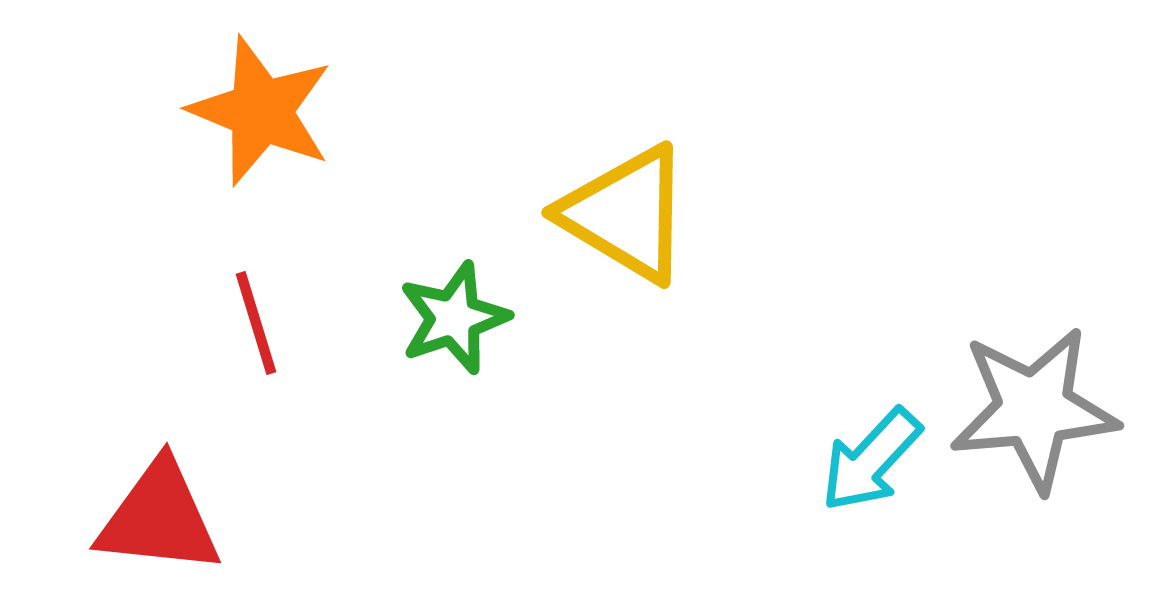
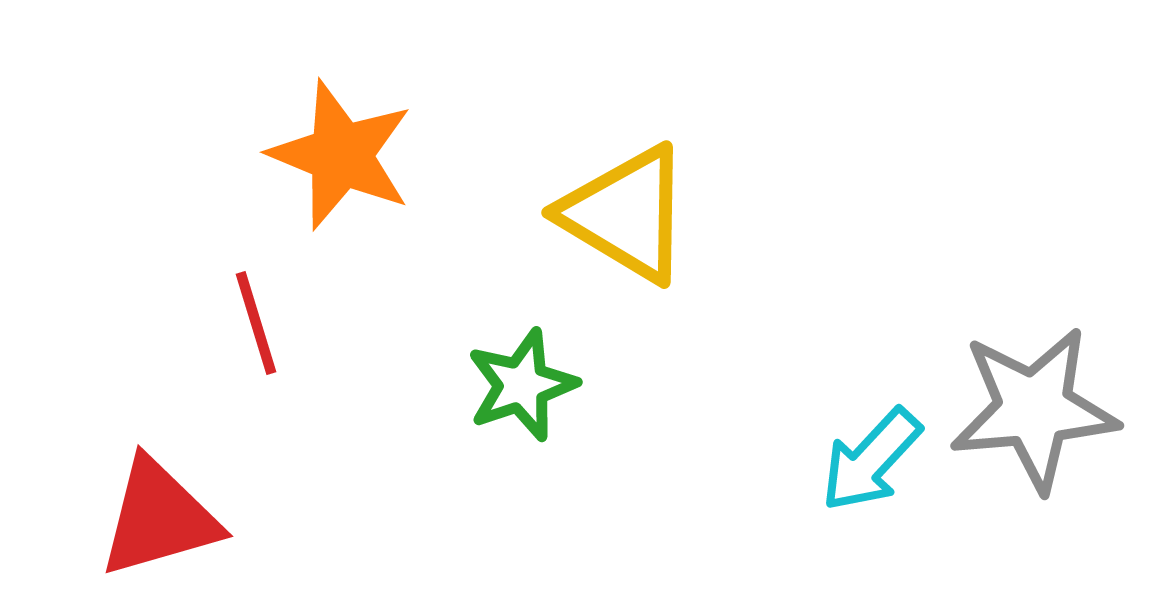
orange star: moved 80 px right, 44 px down
green star: moved 68 px right, 67 px down
red triangle: rotated 22 degrees counterclockwise
